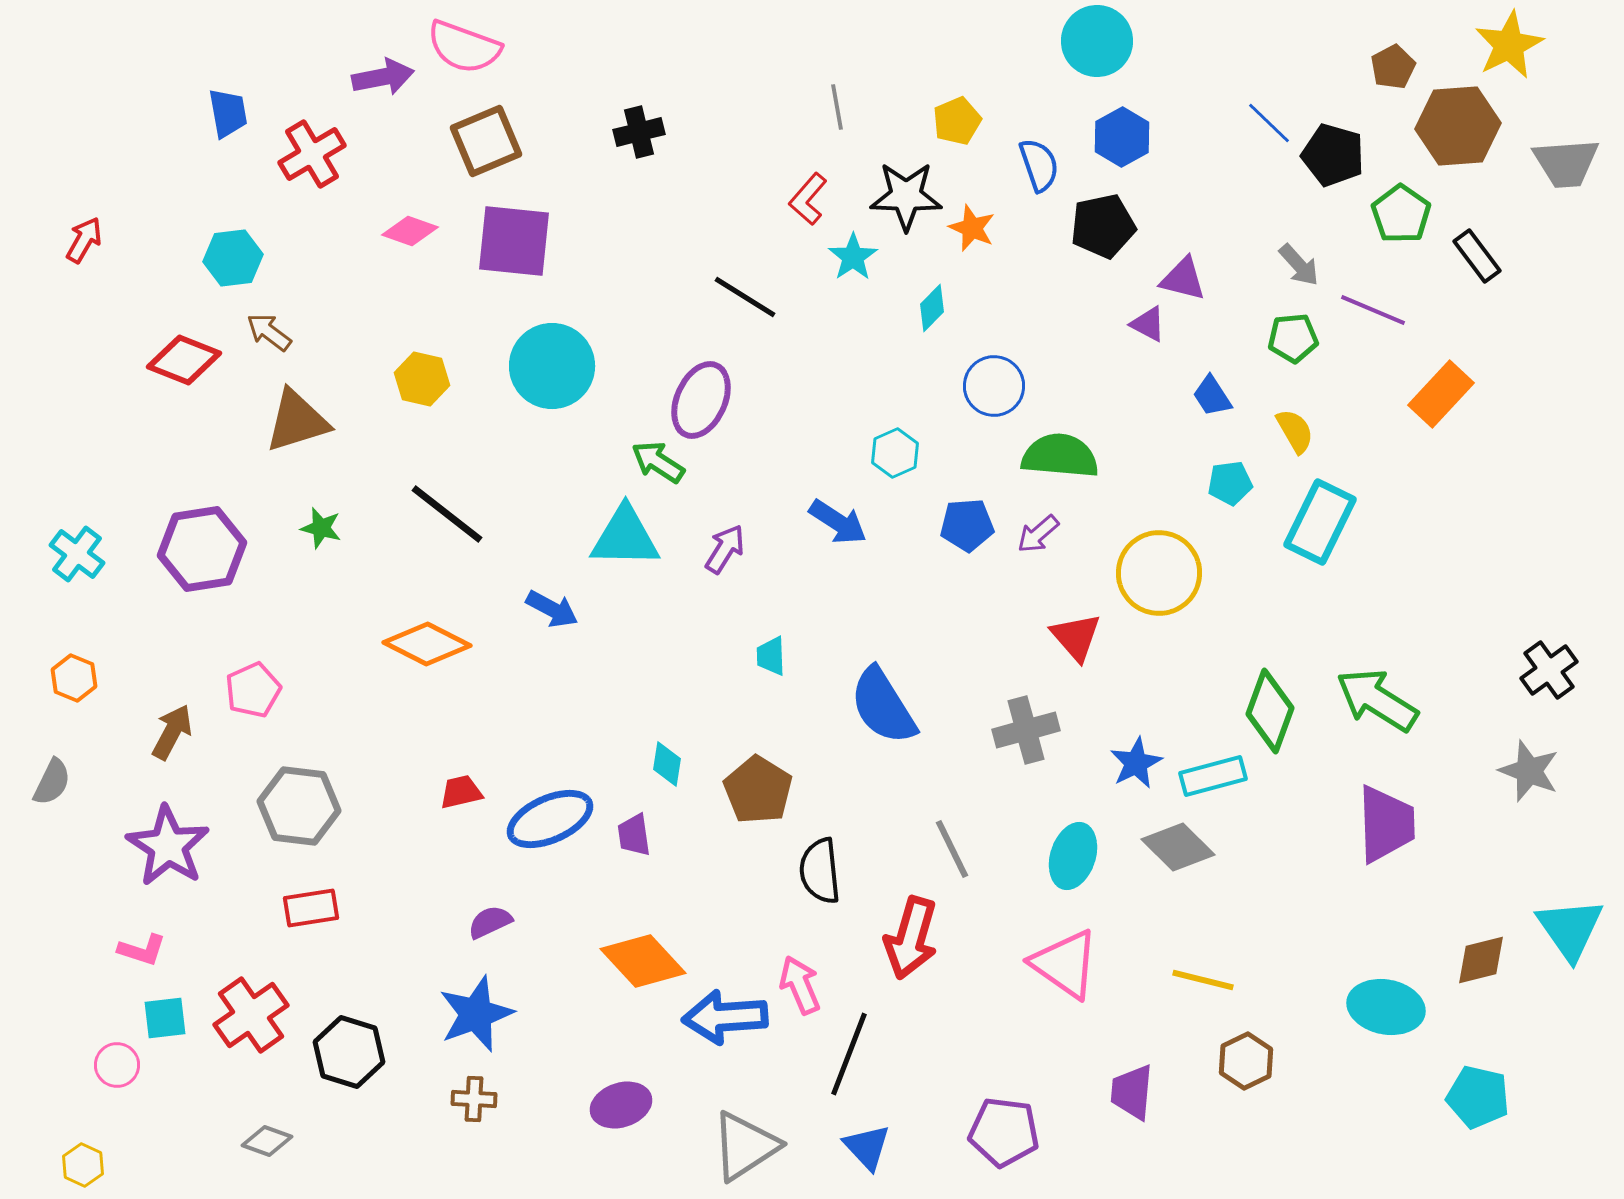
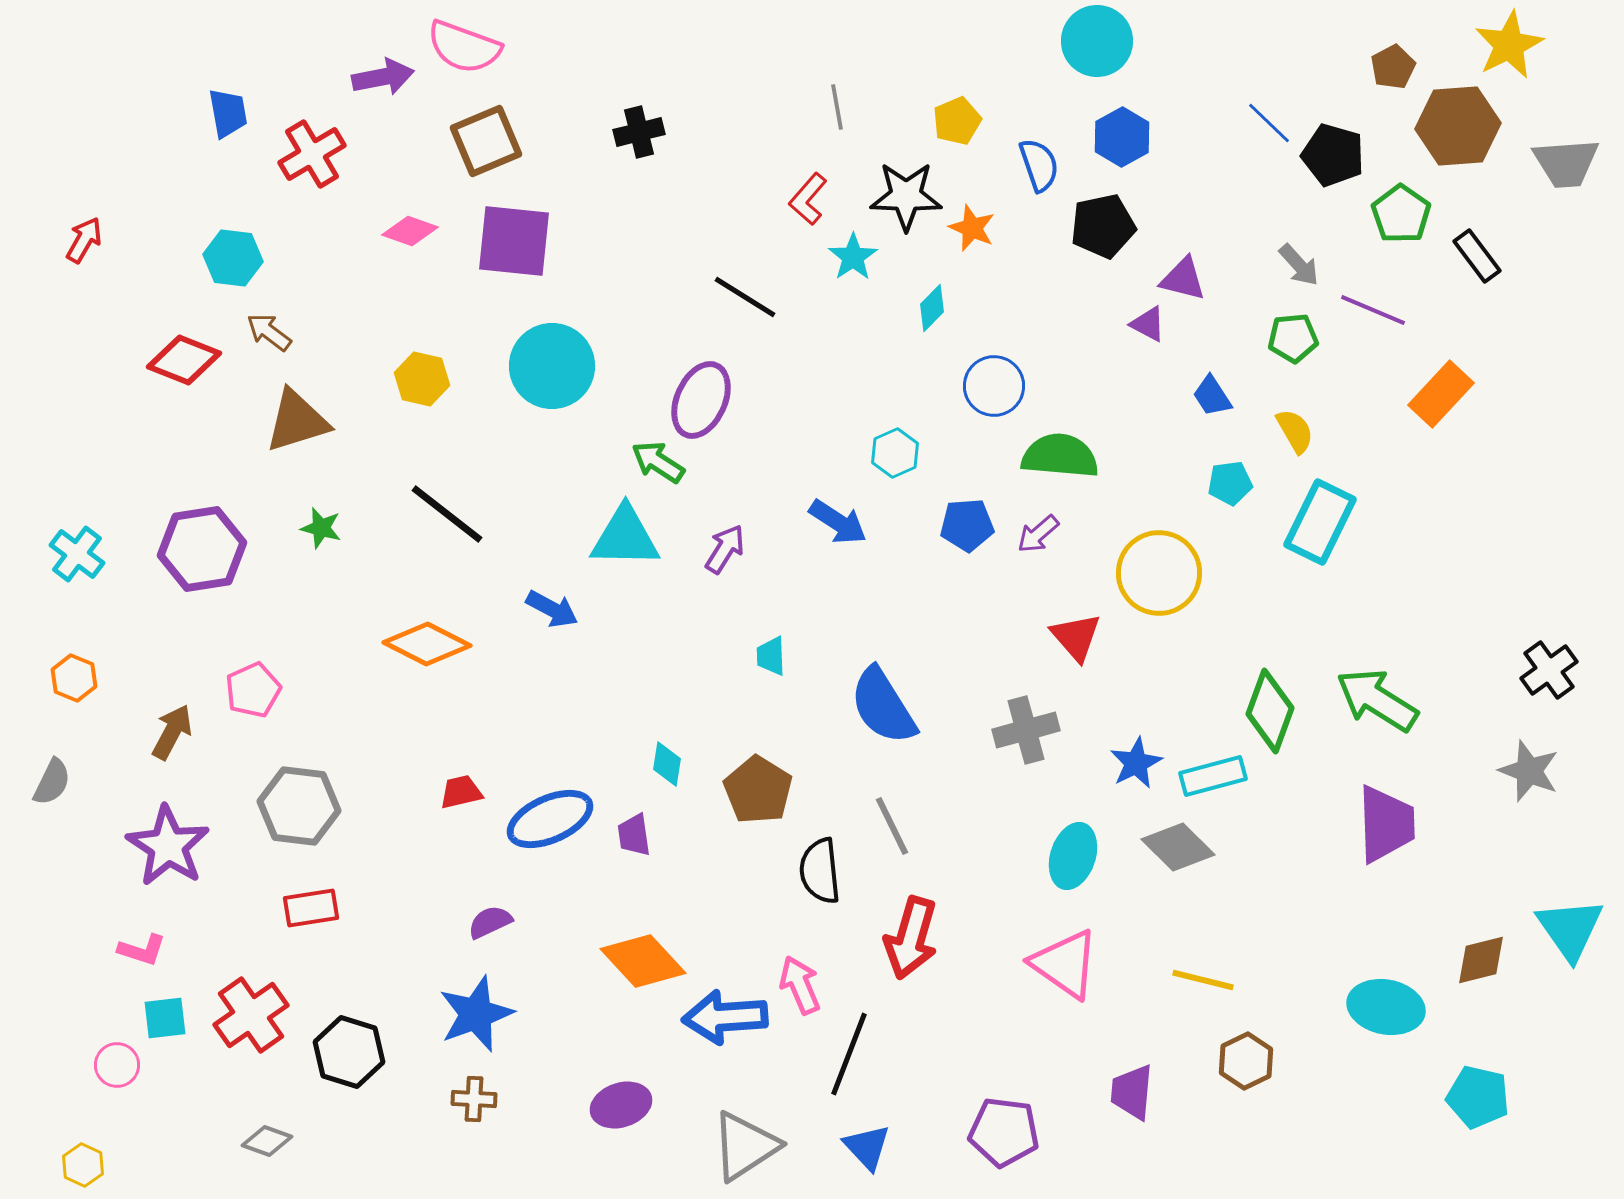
cyan hexagon at (233, 258): rotated 14 degrees clockwise
gray line at (952, 849): moved 60 px left, 23 px up
